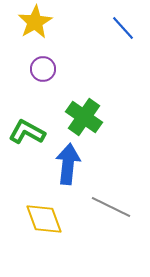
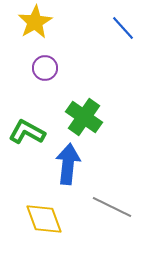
purple circle: moved 2 px right, 1 px up
gray line: moved 1 px right
